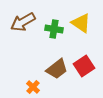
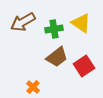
green cross: rotated 18 degrees counterclockwise
brown trapezoid: moved 12 px up
